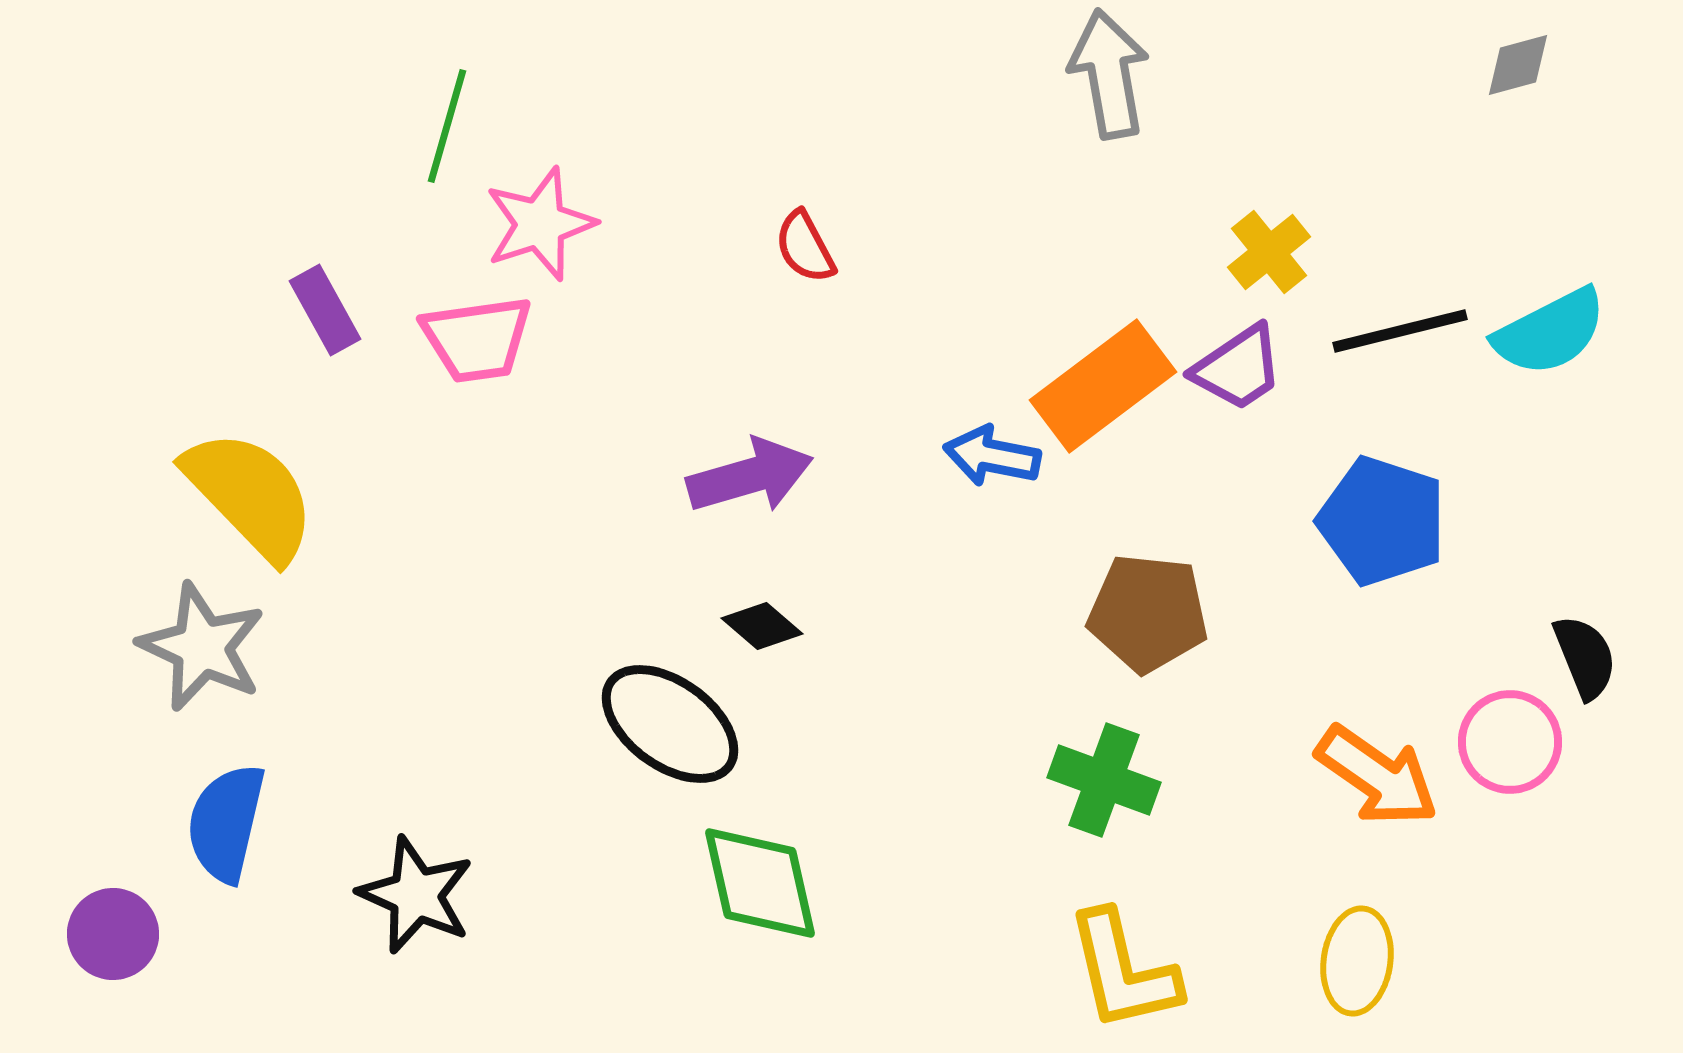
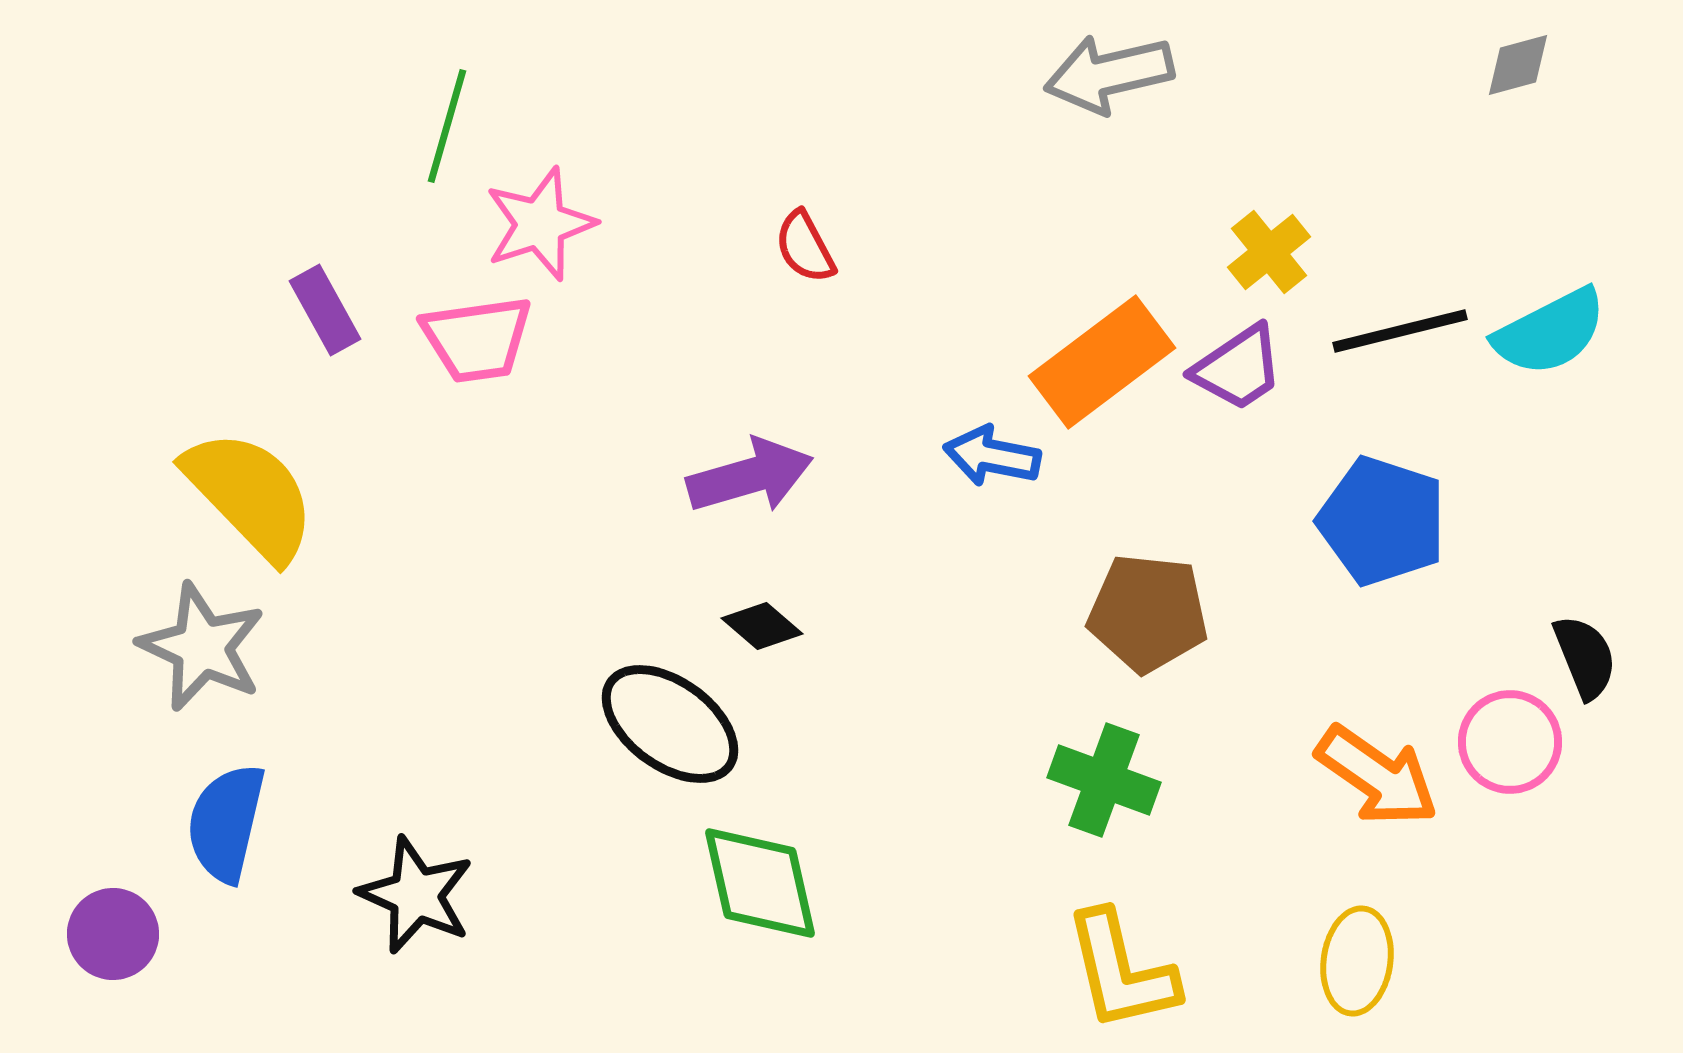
gray arrow: rotated 93 degrees counterclockwise
orange rectangle: moved 1 px left, 24 px up
yellow L-shape: moved 2 px left
